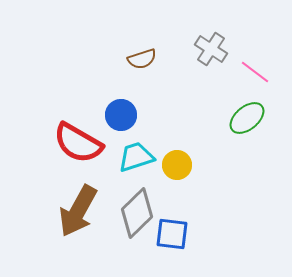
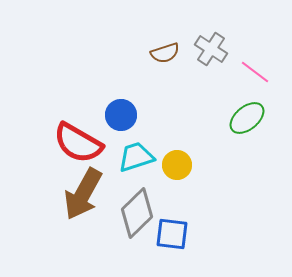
brown semicircle: moved 23 px right, 6 px up
brown arrow: moved 5 px right, 17 px up
